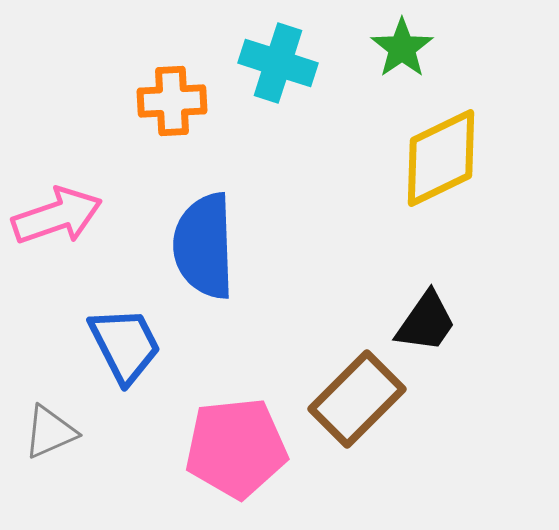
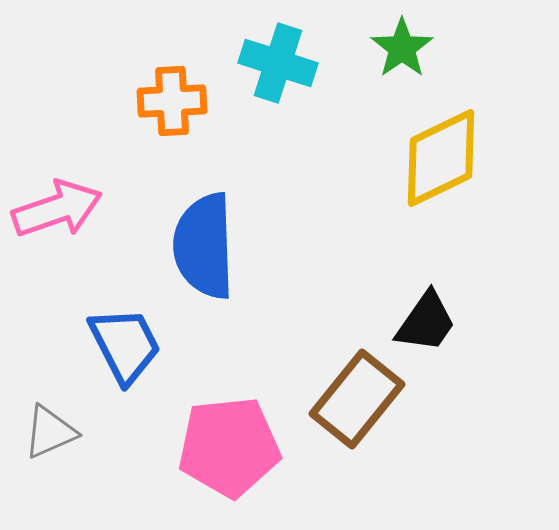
pink arrow: moved 7 px up
brown rectangle: rotated 6 degrees counterclockwise
pink pentagon: moved 7 px left, 1 px up
